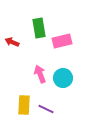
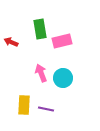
green rectangle: moved 1 px right, 1 px down
red arrow: moved 1 px left
pink arrow: moved 1 px right, 1 px up
purple line: rotated 14 degrees counterclockwise
